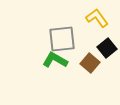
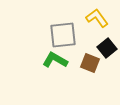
gray square: moved 1 px right, 4 px up
brown square: rotated 18 degrees counterclockwise
